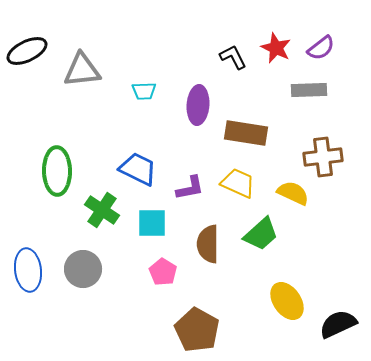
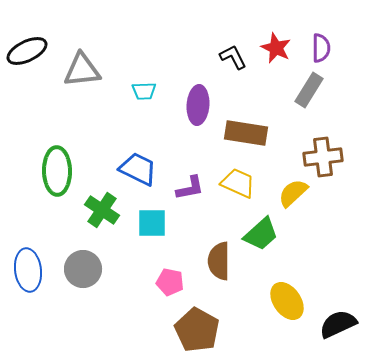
purple semicircle: rotated 52 degrees counterclockwise
gray rectangle: rotated 56 degrees counterclockwise
yellow semicircle: rotated 68 degrees counterclockwise
brown semicircle: moved 11 px right, 17 px down
pink pentagon: moved 7 px right, 10 px down; rotated 20 degrees counterclockwise
